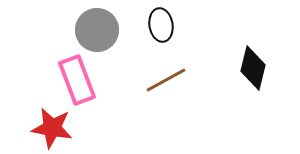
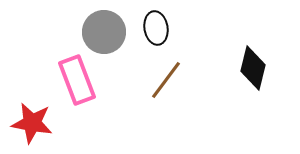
black ellipse: moved 5 px left, 3 px down
gray circle: moved 7 px right, 2 px down
brown line: rotated 24 degrees counterclockwise
red star: moved 20 px left, 5 px up
